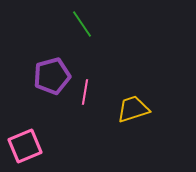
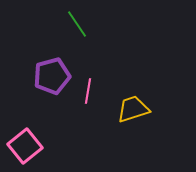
green line: moved 5 px left
pink line: moved 3 px right, 1 px up
pink square: rotated 16 degrees counterclockwise
